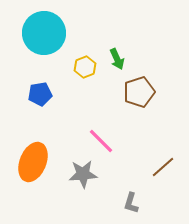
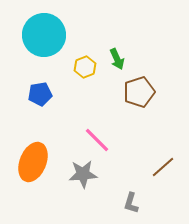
cyan circle: moved 2 px down
pink line: moved 4 px left, 1 px up
